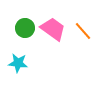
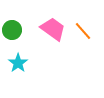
green circle: moved 13 px left, 2 px down
cyan star: rotated 30 degrees clockwise
